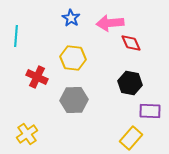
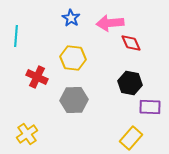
purple rectangle: moved 4 px up
